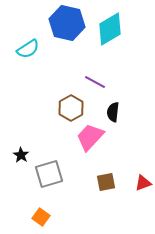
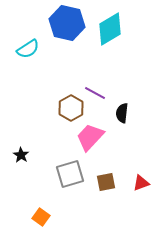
purple line: moved 11 px down
black semicircle: moved 9 px right, 1 px down
gray square: moved 21 px right
red triangle: moved 2 px left
